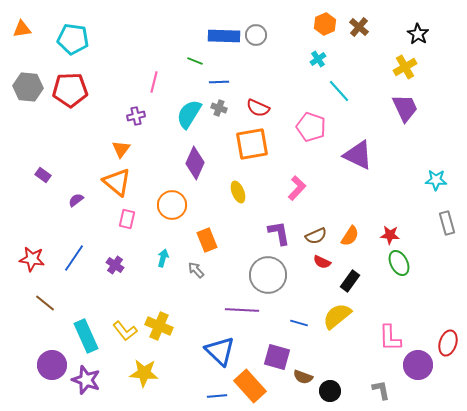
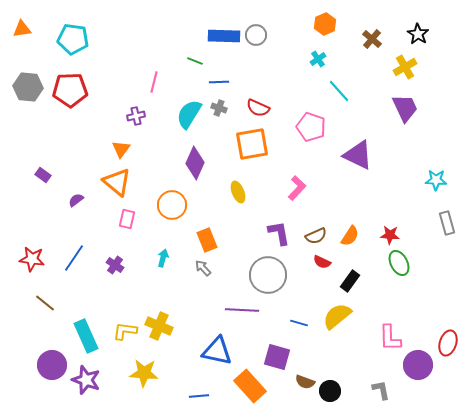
brown cross at (359, 27): moved 13 px right, 12 px down
gray arrow at (196, 270): moved 7 px right, 2 px up
yellow L-shape at (125, 331): rotated 135 degrees clockwise
blue triangle at (220, 351): moved 3 px left; rotated 32 degrees counterclockwise
brown semicircle at (303, 377): moved 2 px right, 5 px down
blue line at (217, 396): moved 18 px left
